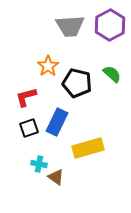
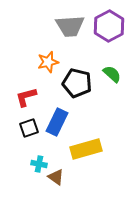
purple hexagon: moved 1 px left, 1 px down
orange star: moved 4 px up; rotated 20 degrees clockwise
yellow rectangle: moved 2 px left, 1 px down
